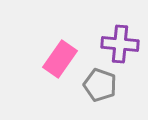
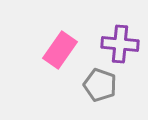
pink rectangle: moved 9 px up
